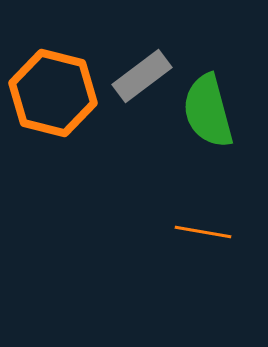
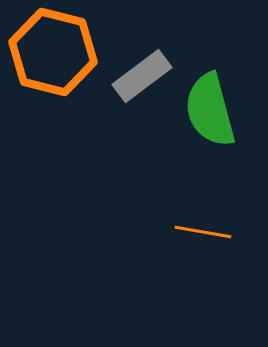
orange hexagon: moved 41 px up
green semicircle: moved 2 px right, 1 px up
